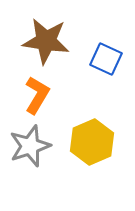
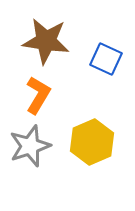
orange L-shape: moved 1 px right
